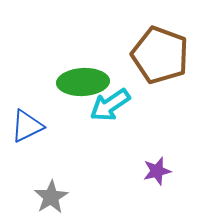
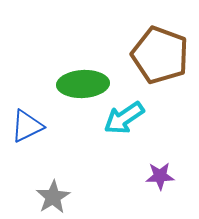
green ellipse: moved 2 px down
cyan arrow: moved 14 px right, 13 px down
purple star: moved 3 px right, 5 px down; rotated 12 degrees clockwise
gray star: moved 2 px right
